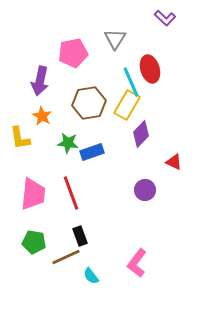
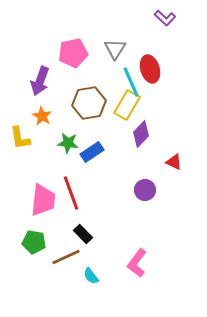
gray triangle: moved 10 px down
purple arrow: rotated 8 degrees clockwise
blue rectangle: rotated 15 degrees counterclockwise
pink trapezoid: moved 10 px right, 6 px down
black rectangle: moved 3 px right, 2 px up; rotated 24 degrees counterclockwise
